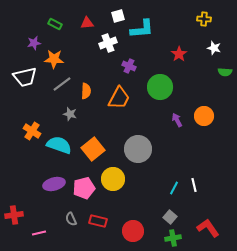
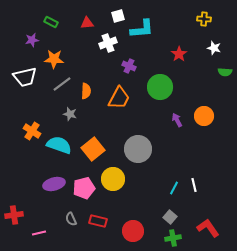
green rectangle: moved 4 px left, 2 px up
purple star: moved 2 px left, 3 px up
